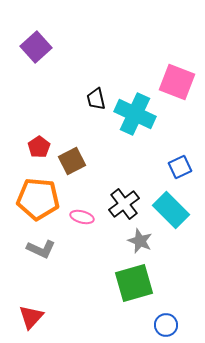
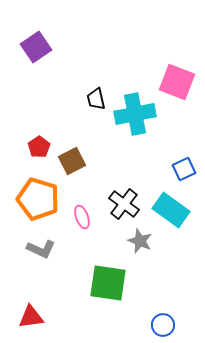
purple square: rotated 8 degrees clockwise
cyan cross: rotated 36 degrees counterclockwise
blue square: moved 4 px right, 2 px down
orange pentagon: rotated 12 degrees clockwise
black cross: rotated 16 degrees counterclockwise
cyan rectangle: rotated 9 degrees counterclockwise
pink ellipse: rotated 55 degrees clockwise
green square: moved 26 px left; rotated 24 degrees clockwise
red triangle: rotated 40 degrees clockwise
blue circle: moved 3 px left
